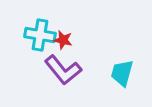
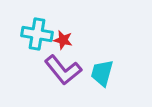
cyan cross: moved 3 px left, 1 px up
cyan trapezoid: moved 20 px left
